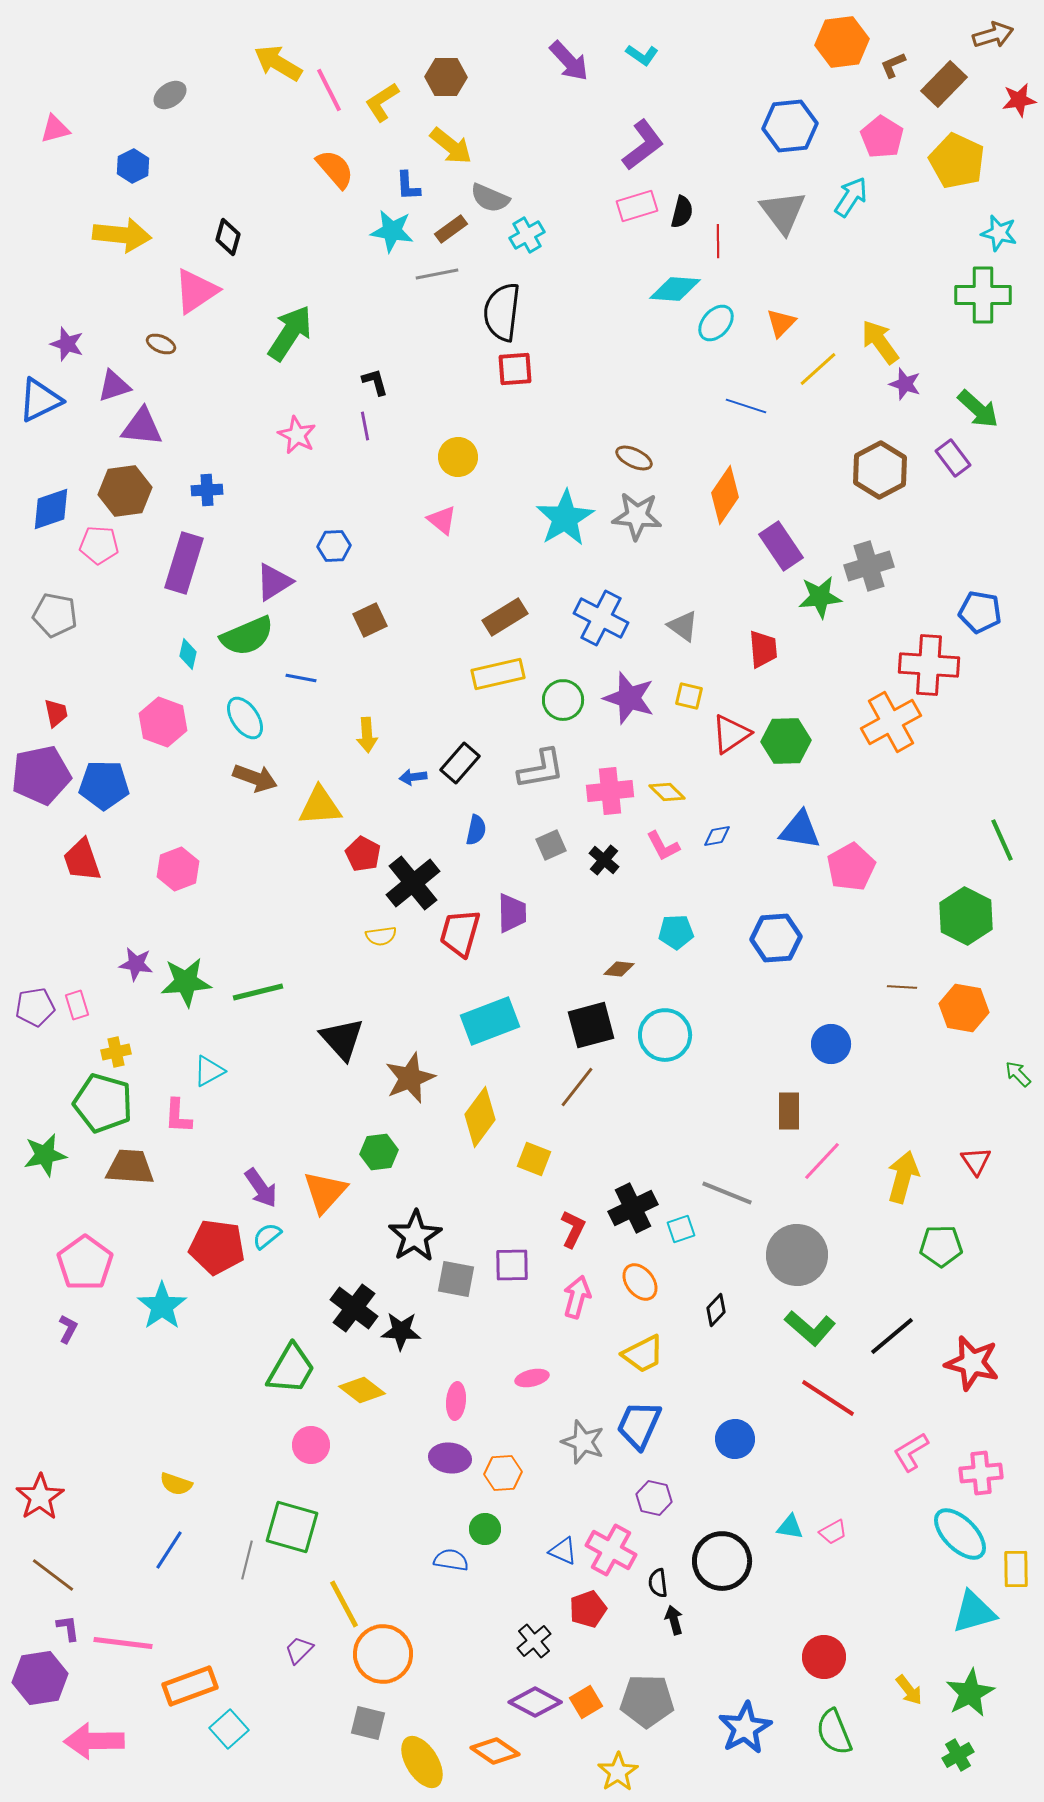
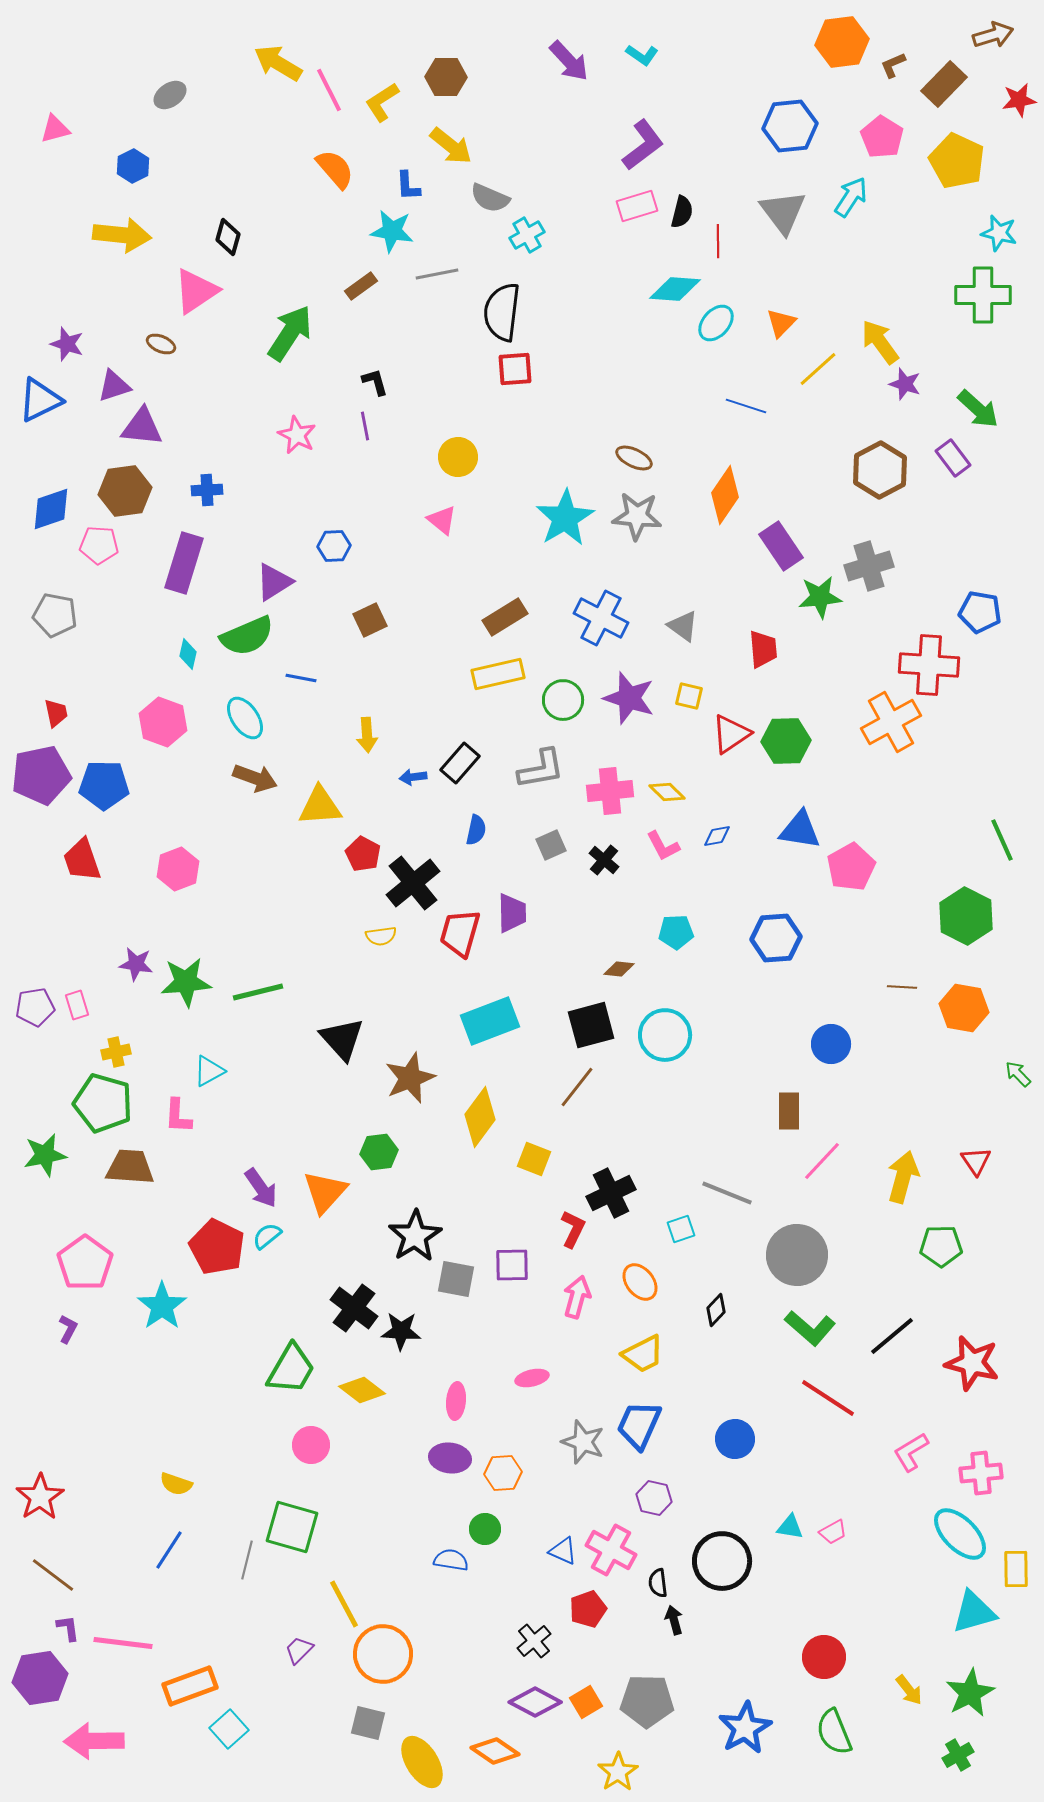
brown rectangle at (451, 229): moved 90 px left, 57 px down
black cross at (633, 1208): moved 22 px left, 15 px up
red pentagon at (217, 1247): rotated 18 degrees clockwise
